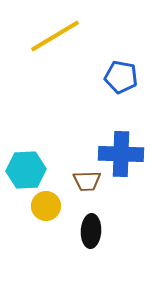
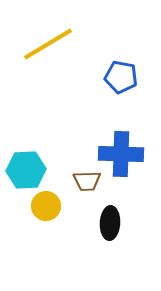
yellow line: moved 7 px left, 8 px down
black ellipse: moved 19 px right, 8 px up
